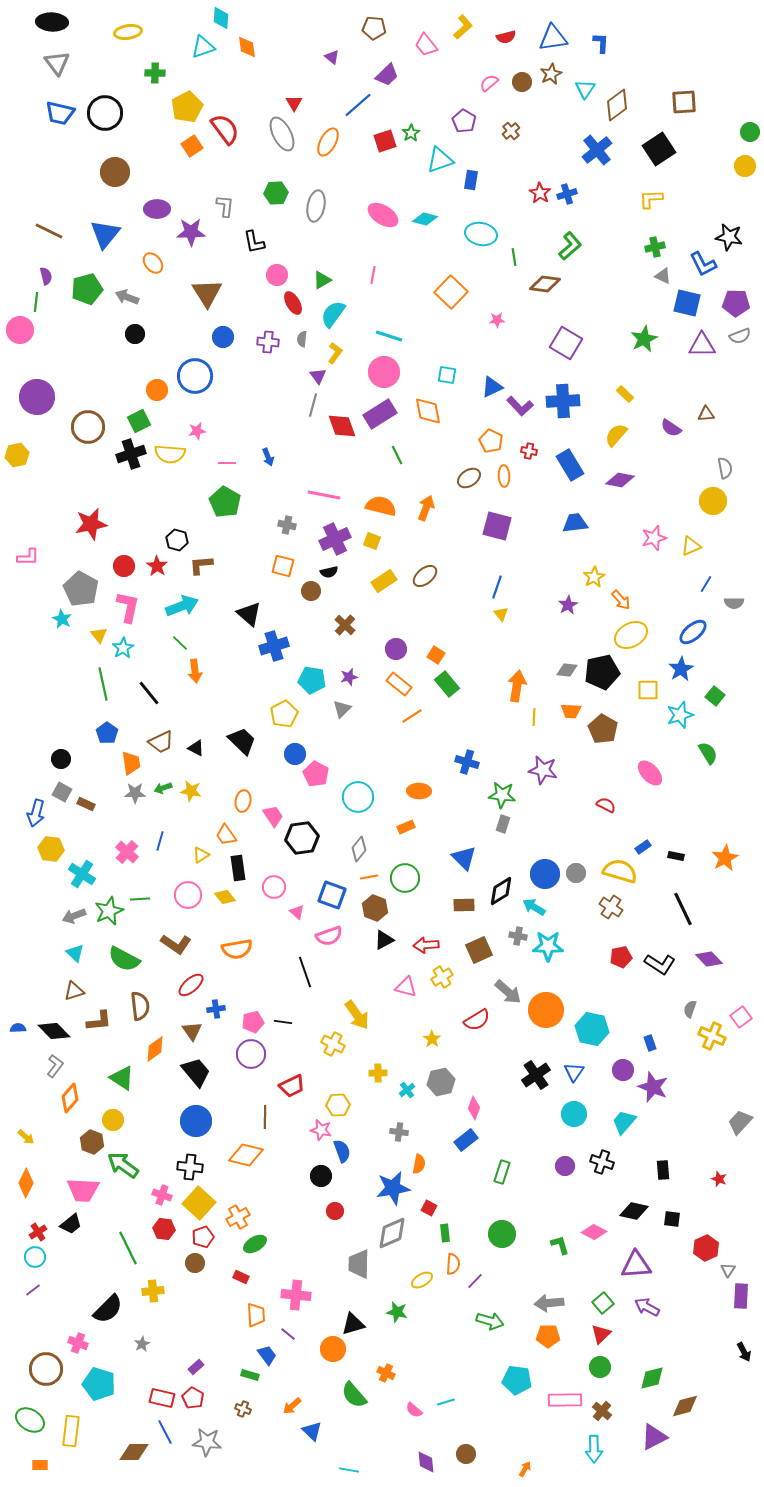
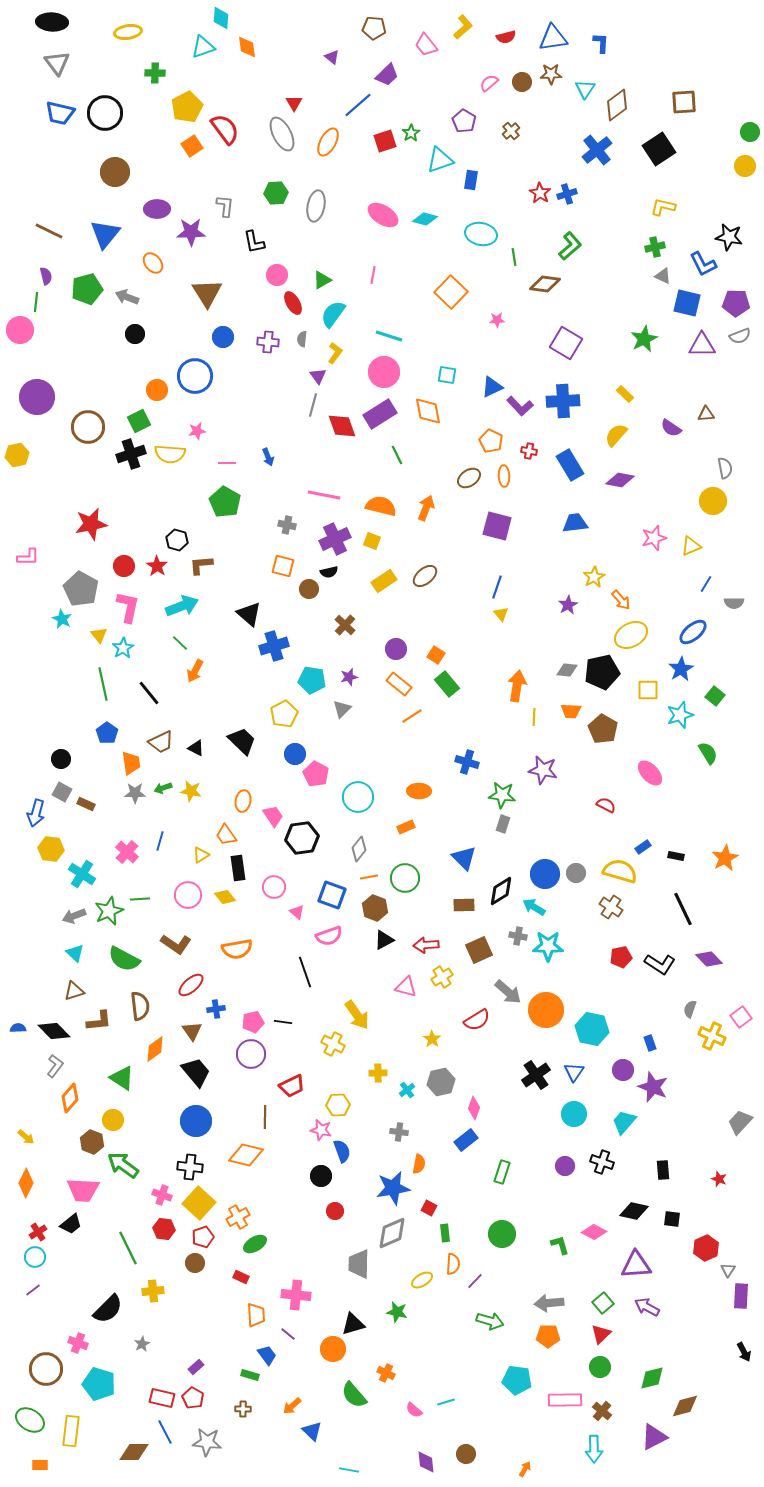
brown star at (551, 74): rotated 25 degrees clockwise
yellow L-shape at (651, 199): moved 12 px right, 8 px down; rotated 15 degrees clockwise
brown circle at (311, 591): moved 2 px left, 2 px up
orange arrow at (195, 671): rotated 35 degrees clockwise
brown cross at (243, 1409): rotated 21 degrees counterclockwise
